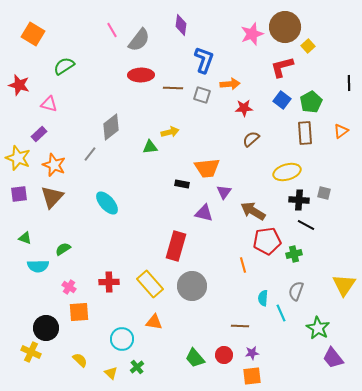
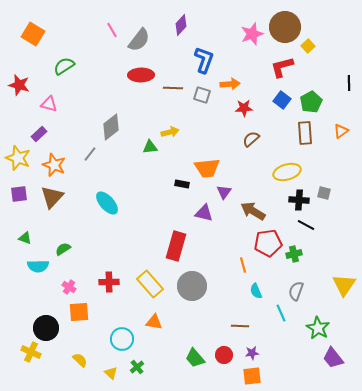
purple diamond at (181, 25): rotated 35 degrees clockwise
red pentagon at (267, 241): moved 1 px right, 2 px down
cyan semicircle at (263, 298): moved 7 px left, 7 px up; rotated 28 degrees counterclockwise
